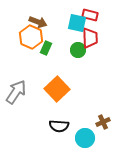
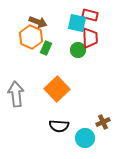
gray arrow: moved 2 px down; rotated 40 degrees counterclockwise
